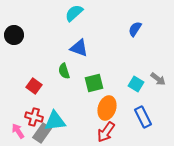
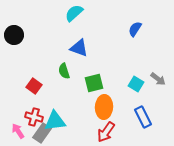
orange ellipse: moved 3 px left, 1 px up; rotated 15 degrees counterclockwise
